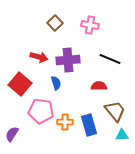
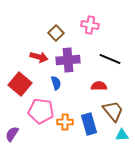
brown square: moved 1 px right, 10 px down
brown trapezoid: moved 2 px left
blue rectangle: moved 1 px up
